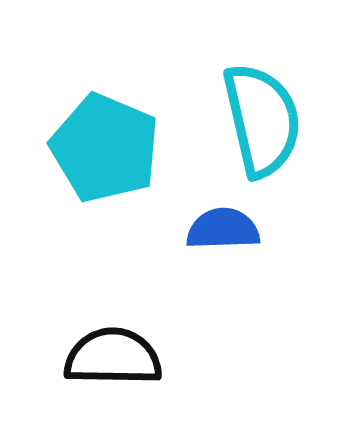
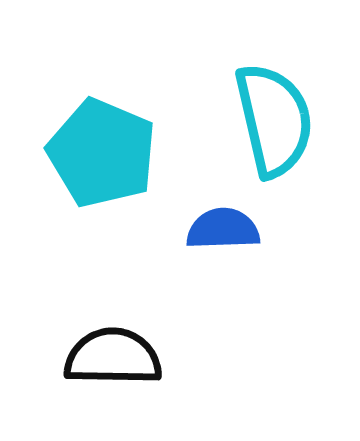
cyan semicircle: moved 12 px right
cyan pentagon: moved 3 px left, 5 px down
